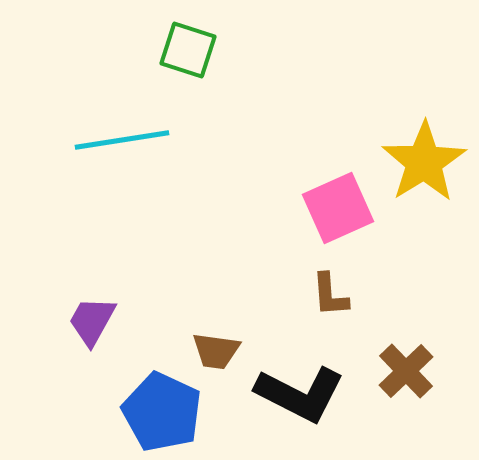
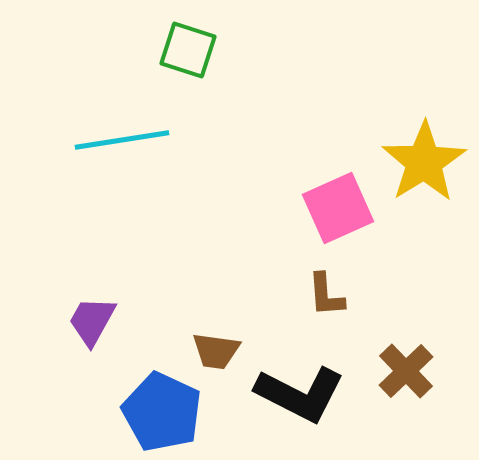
brown L-shape: moved 4 px left
